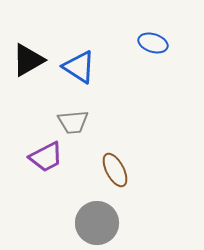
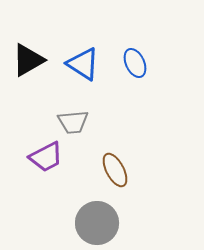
blue ellipse: moved 18 px left, 20 px down; rotated 48 degrees clockwise
blue triangle: moved 4 px right, 3 px up
